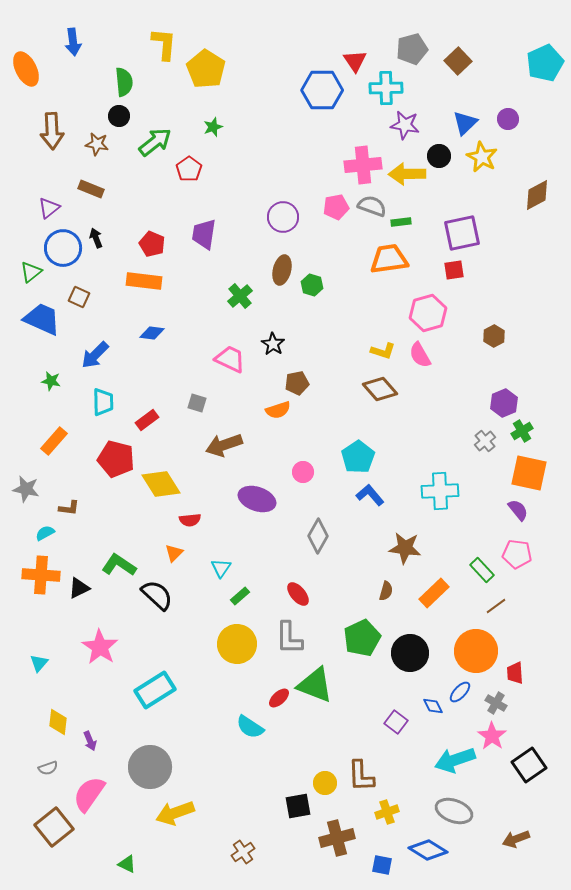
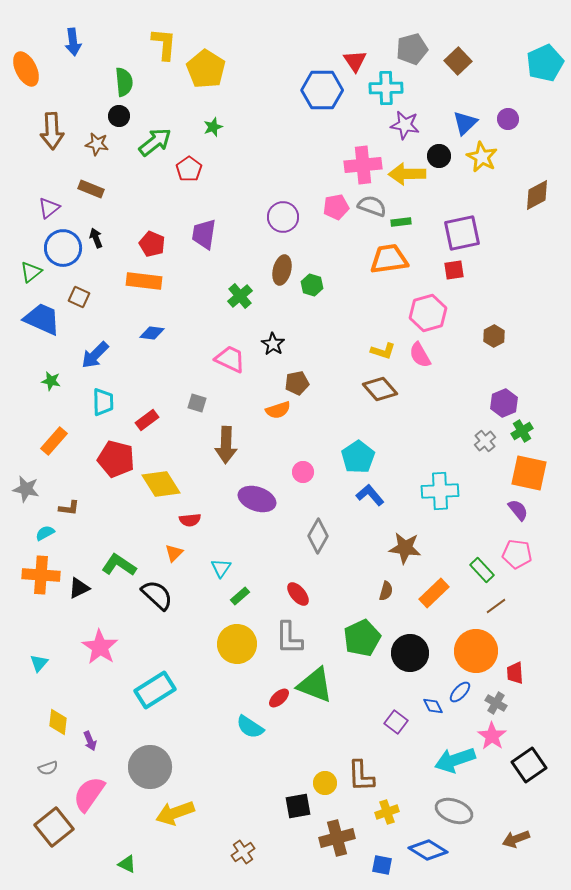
brown arrow at (224, 445): moved 2 px right; rotated 69 degrees counterclockwise
